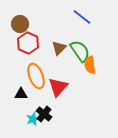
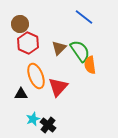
blue line: moved 2 px right
black cross: moved 4 px right, 11 px down
